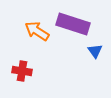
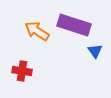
purple rectangle: moved 1 px right, 1 px down
